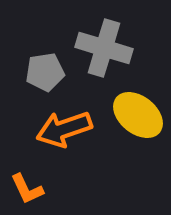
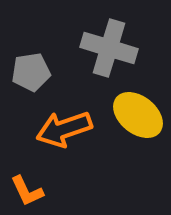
gray cross: moved 5 px right
gray pentagon: moved 14 px left
orange L-shape: moved 2 px down
